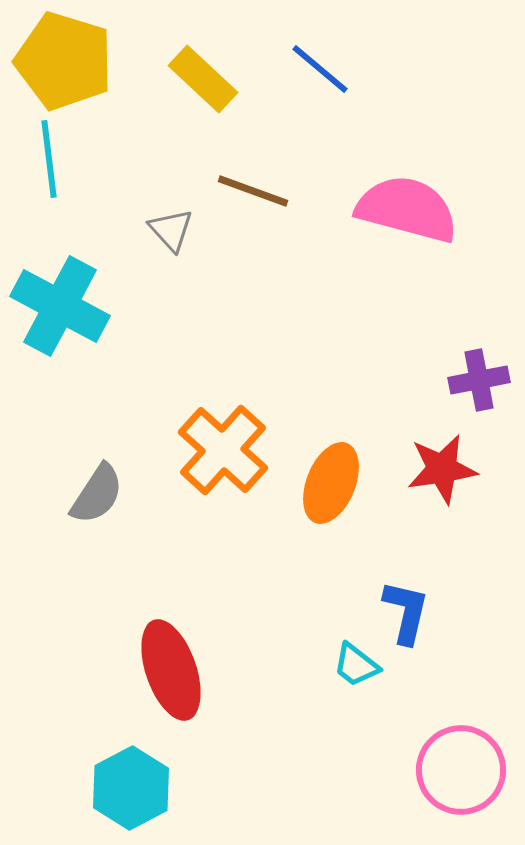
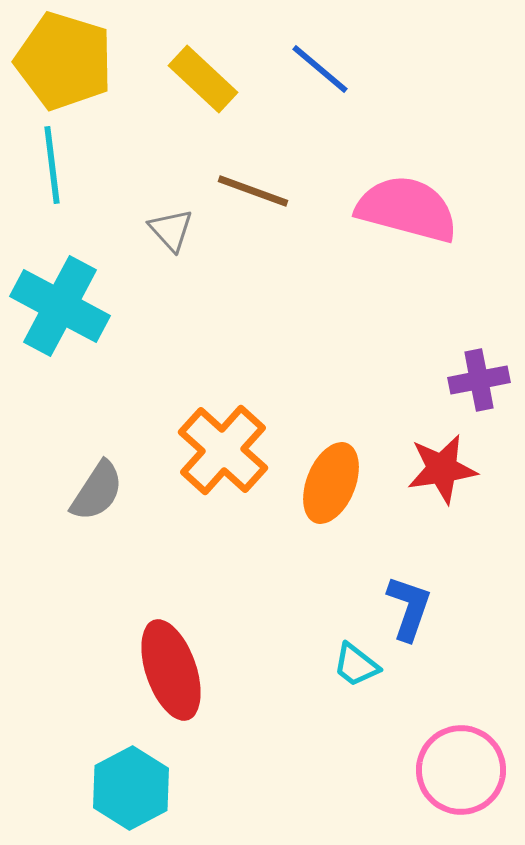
cyan line: moved 3 px right, 6 px down
gray semicircle: moved 3 px up
blue L-shape: moved 3 px right, 4 px up; rotated 6 degrees clockwise
